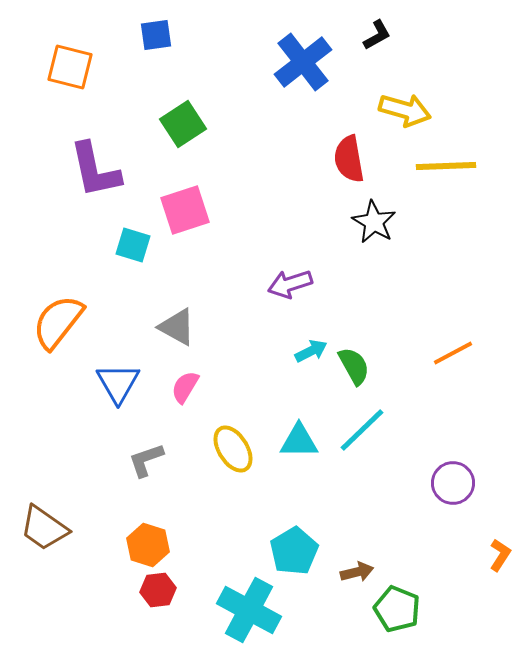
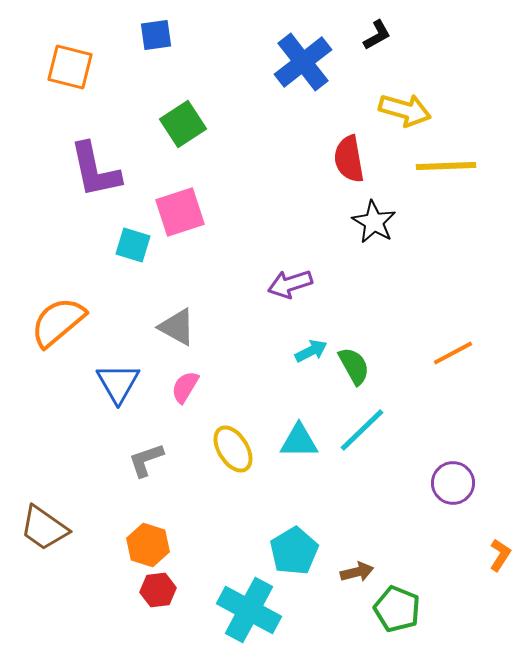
pink square: moved 5 px left, 2 px down
orange semicircle: rotated 12 degrees clockwise
